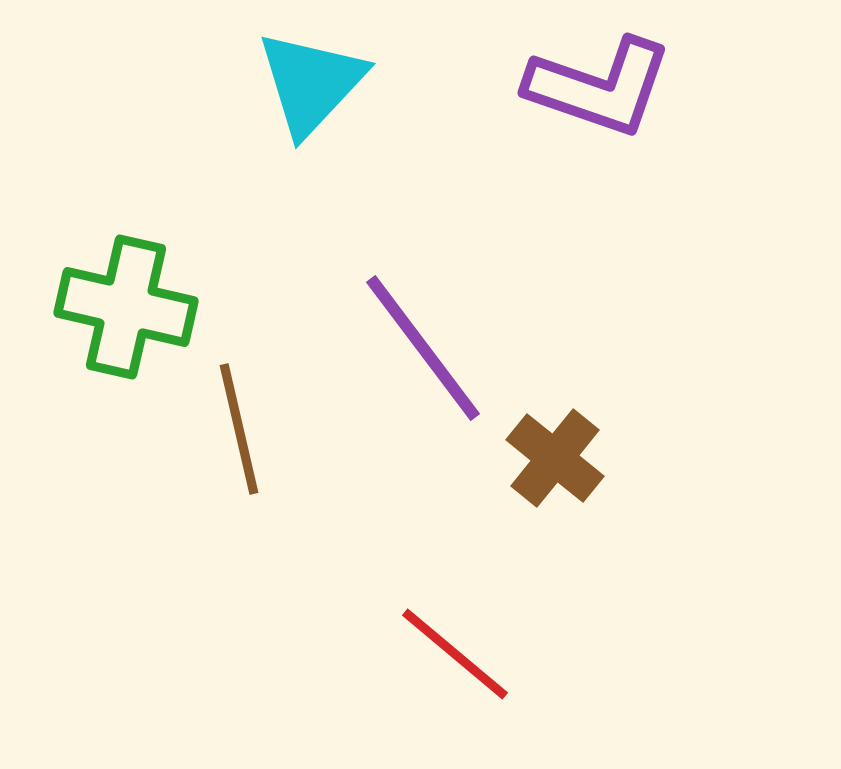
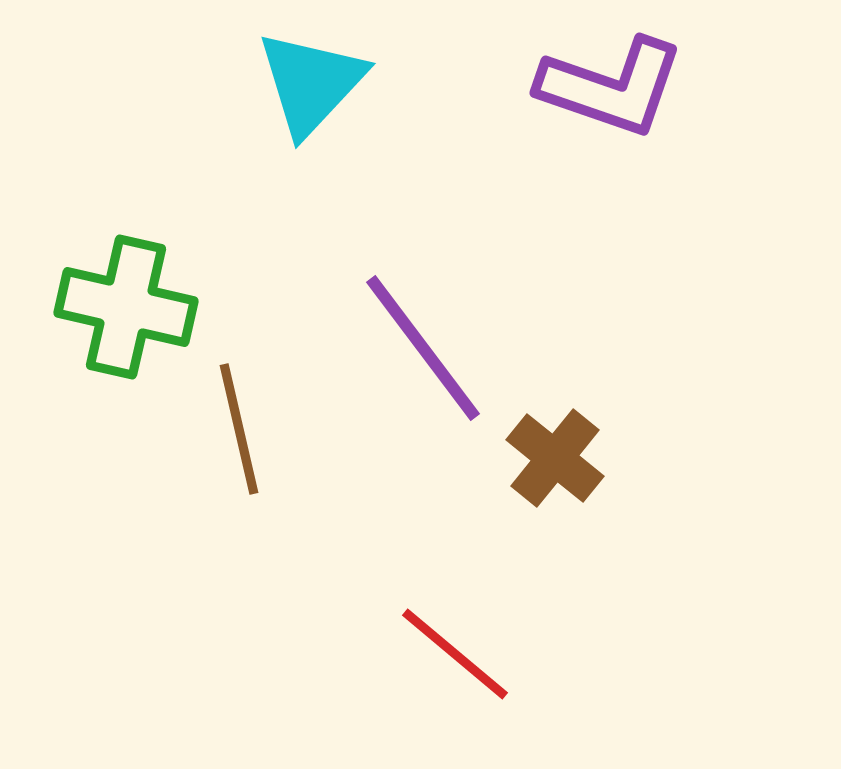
purple L-shape: moved 12 px right
